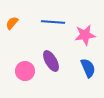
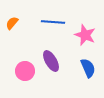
pink star: rotated 30 degrees clockwise
